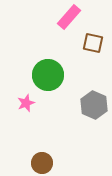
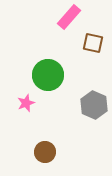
brown circle: moved 3 px right, 11 px up
